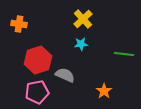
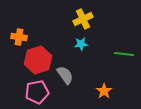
yellow cross: rotated 18 degrees clockwise
orange cross: moved 13 px down
gray semicircle: rotated 30 degrees clockwise
